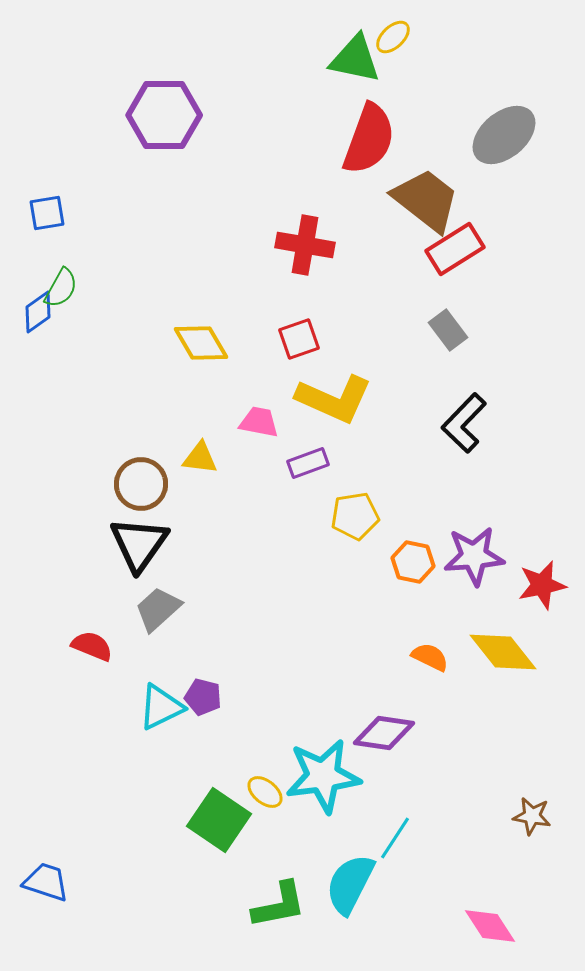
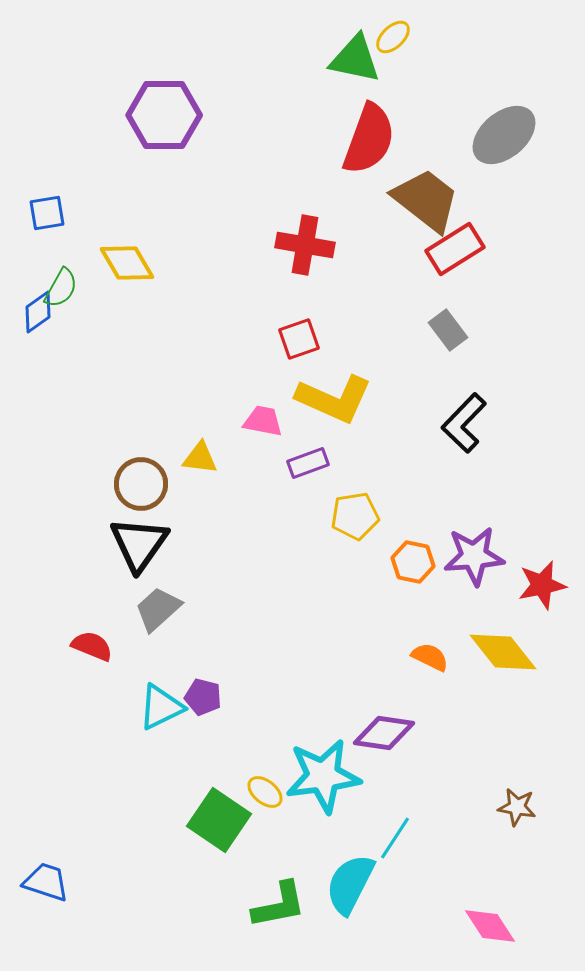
yellow diamond at (201, 343): moved 74 px left, 80 px up
pink trapezoid at (259, 422): moved 4 px right, 1 px up
brown star at (532, 816): moved 15 px left, 9 px up
